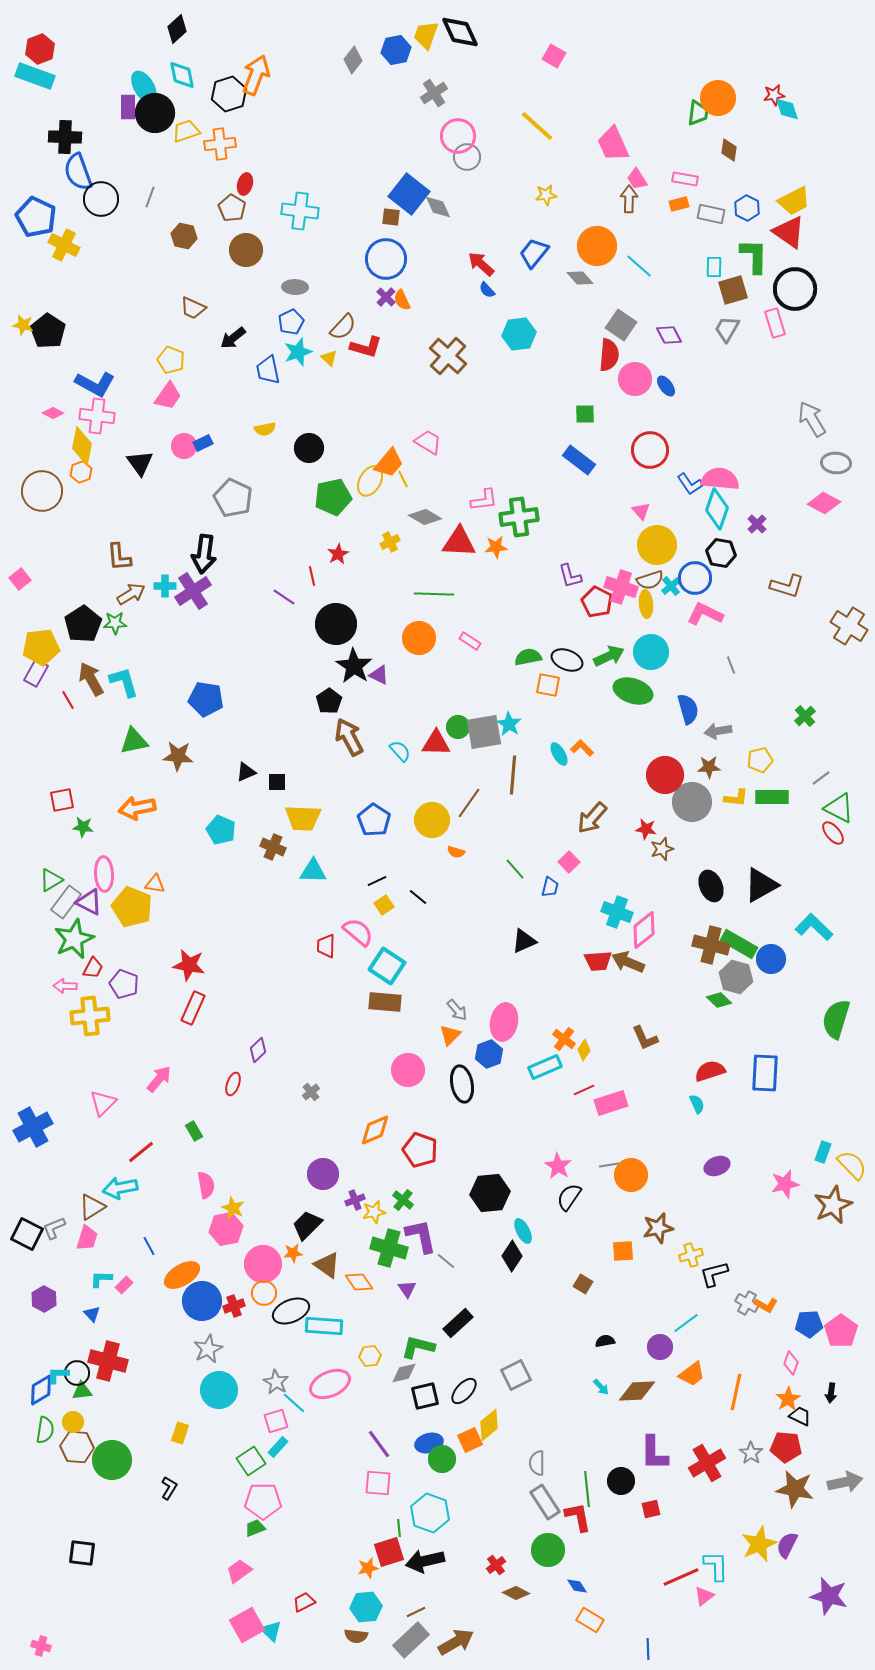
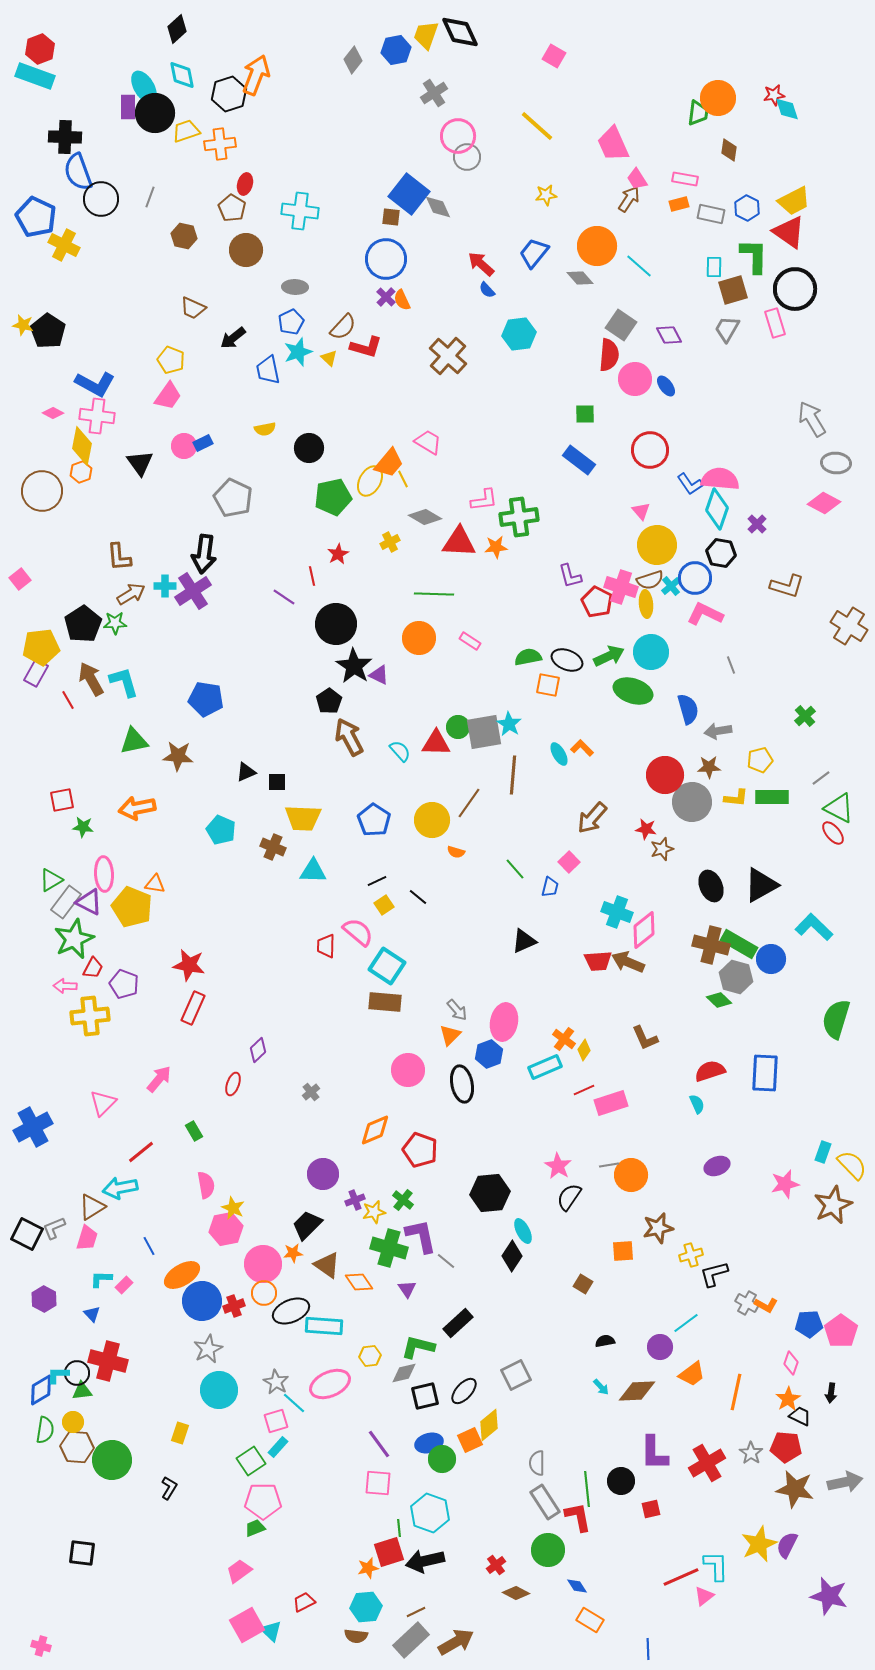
brown arrow at (629, 199): rotated 32 degrees clockwise
